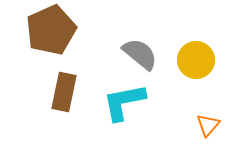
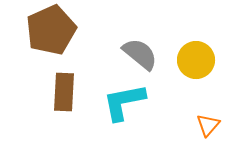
brown rectangle: rotated 9 degrees counterclockwise
